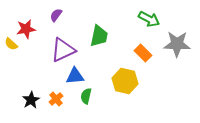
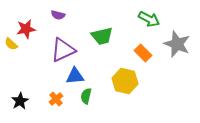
purple semicircle: moved 2 px right; rotated 112 degrees counterclockwise
green trapezoid: moved 3 px right; rotated 65 degrees clockwise
gray star: rotated 20 degrees clockwise
black star: moved 11 px left, 1 px down
